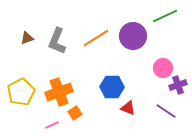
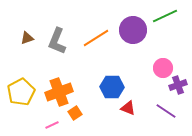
purple circle: moved 6 px up
